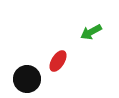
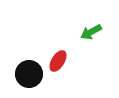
black circle: moved 2 px right, 5 px up
